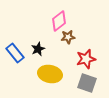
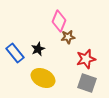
pink diamond: rotated 30 degrees counterclockwise
yellow ellipse: moved 7 px left, 4 px down; rotated 15 degrees clockwise
